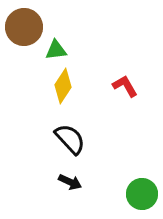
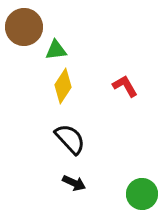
black arrow: moved 4 px right, 1 px down
